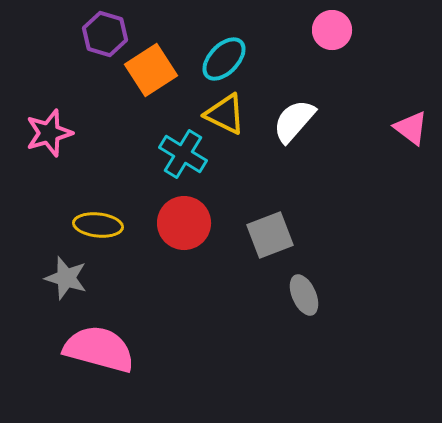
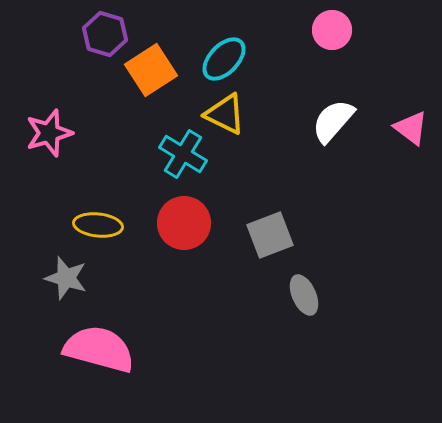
white semicircle: moved 39 px right
